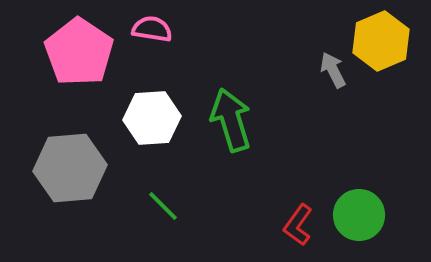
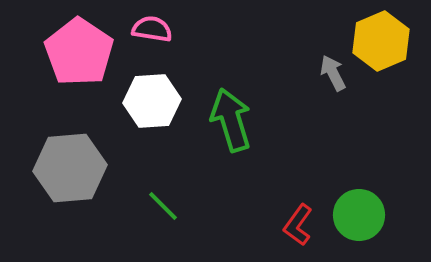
gray arrow: moved 3 px down
white hexagon: moved 17 px up
